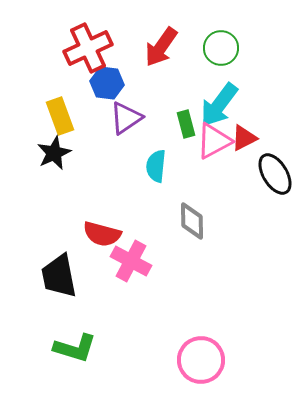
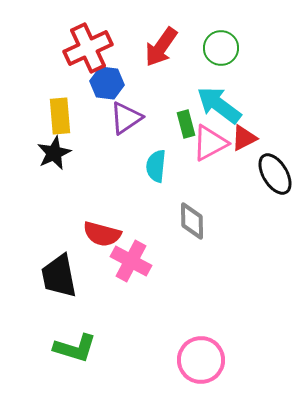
cyan arrow: rotated 90 degrees clockwise
yellow rectangle: rotated 15 degrees clockwise
pink triangle: moved 4 px left, 2 px down
